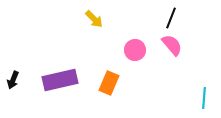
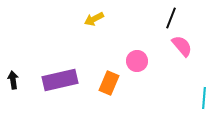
yellow arrow: rotated 108 degrees clockwise
pink semicircle: moved 10 px right, 1 px down
pink circle: moved 2 px right, 11 px down
black arrow: rotated 150 degrees clockwise
